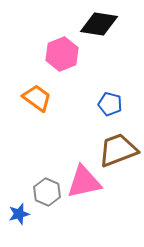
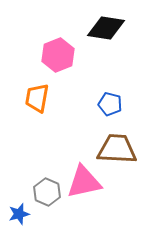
black diamond: moved 7 px right, 4 px down
pink hexagon: moved 4 px left, 1 px down
orange trapezoid: rotated 116 degrees counterclockwise
brown trapezoid: moved 1 px left, 1 px up; rotated 24 degrees clockwise
